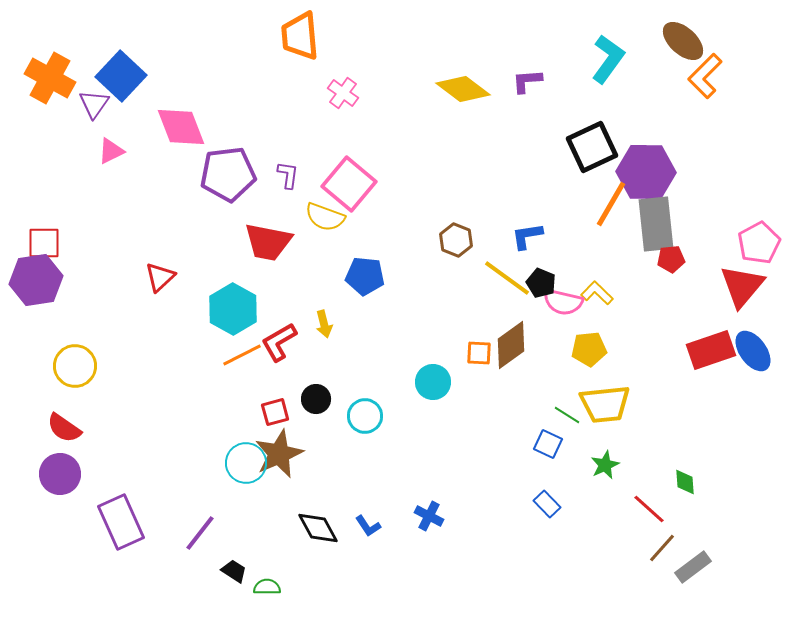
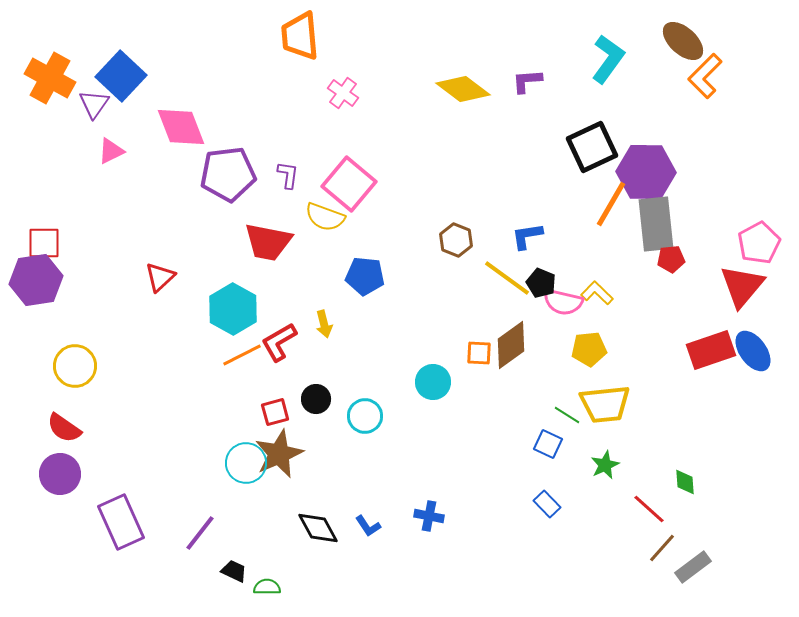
blue cross at (429, 516): rotated 16 degrees counterclockwise
black trapezoid at (234, 571): rotated 8 degrees counterclockwise
